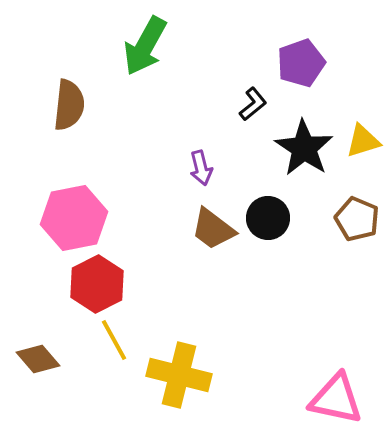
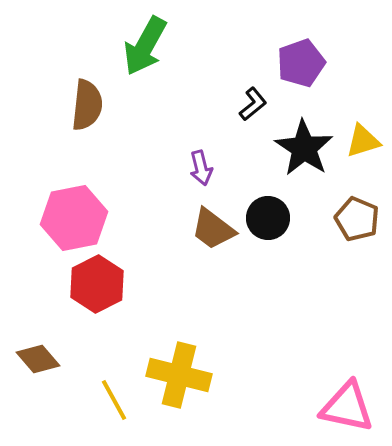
brown semicircle: moved 18 px right
yellow line: moved 60 px down
pink triangle: moved 11 px right, 8 px down
